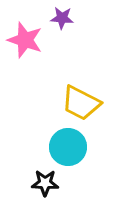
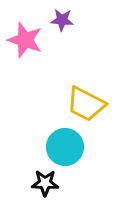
purple star: moved 2 px down
yellow trapezoid: moved 5 px right, 1 px down
cyan circle: moved 3 px left
